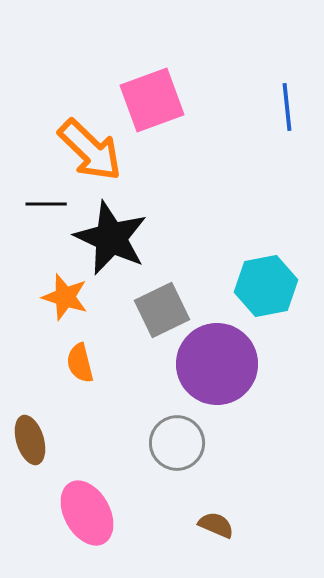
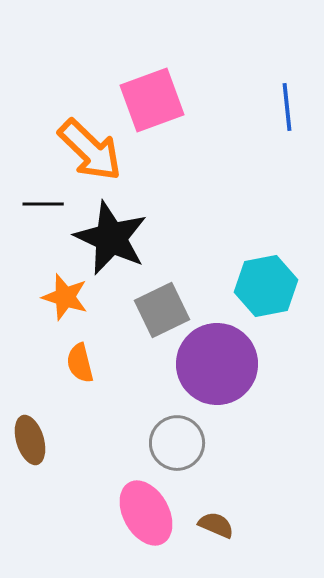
black line: moved 3 px left
pink ellipse: moved 59 px right
